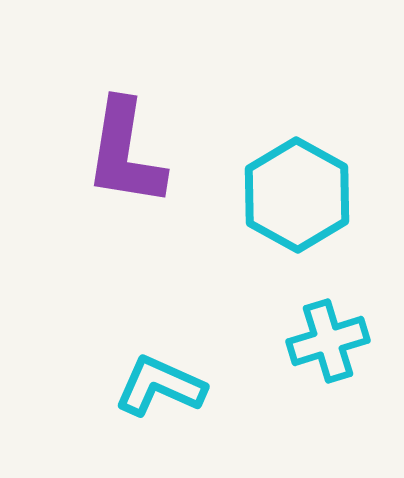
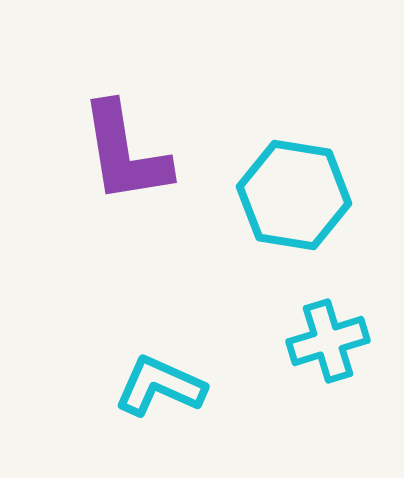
purple L-shape: rotated 18 degrees counterclockwise
cyan hexagon: moved 3 px left; rotated 20 degrees counterclockwise
